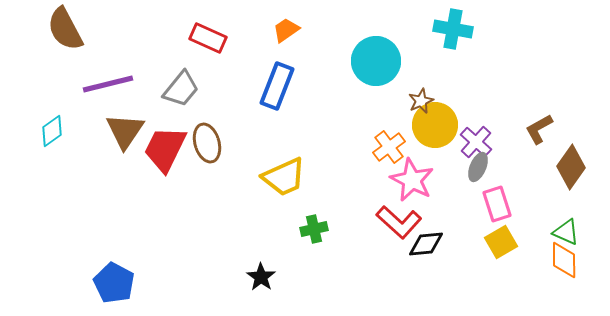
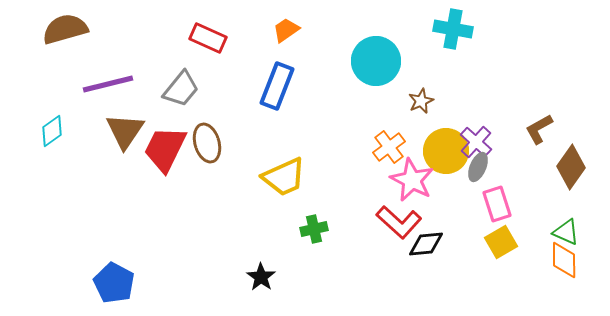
brown semicircle: rotated 102 degrees clockwise
yellow circle: moved 11 px right, 26 px down
